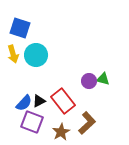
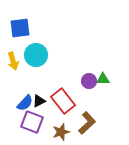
blue square: rotated 25 degrees counterclockwise
yellow arrow: moved 7 px down
green triangle: rotated 16 degrees counterclockwise
blue semicircle: moved 1 px right
brown star: rotated 12 degrees clockwise
